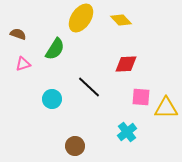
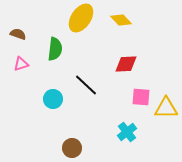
green semicircle: rotated 25 degrees counterclockwise
pink triangle: moved 2 px left
black line: moved 3 px left, 2 px up
cyan circle: moved 1 px right
brown circle: moved 3 px left, 2 px down
